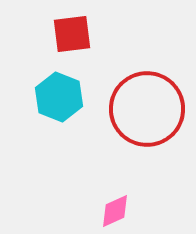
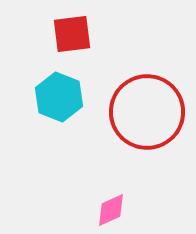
red circle: moved 3 px down
pink diamond: moved 4 px left, 1 px up
